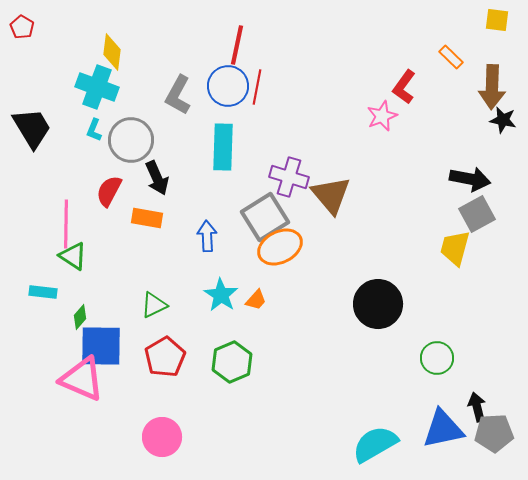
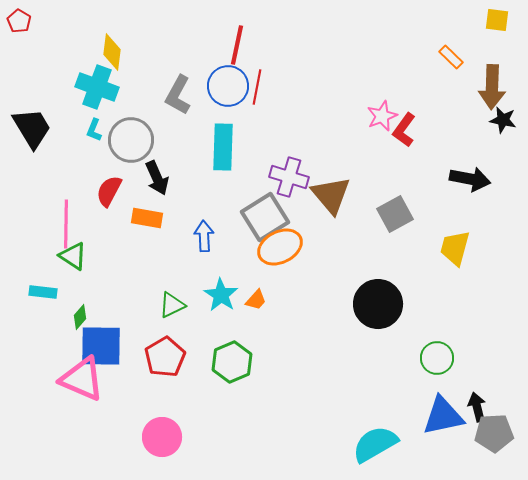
red pentagon at (22, 27): moved 3 px left, 6 px up
red L-shape at (404, 87): moved 43 px down
gray square at (477, 214): moved 82 px left
blue arrow at (207, 236): moved 3 px left
green triangle at (154, 305): moved 18 px right
blue triangle at (443, 429): moved 13 px up
